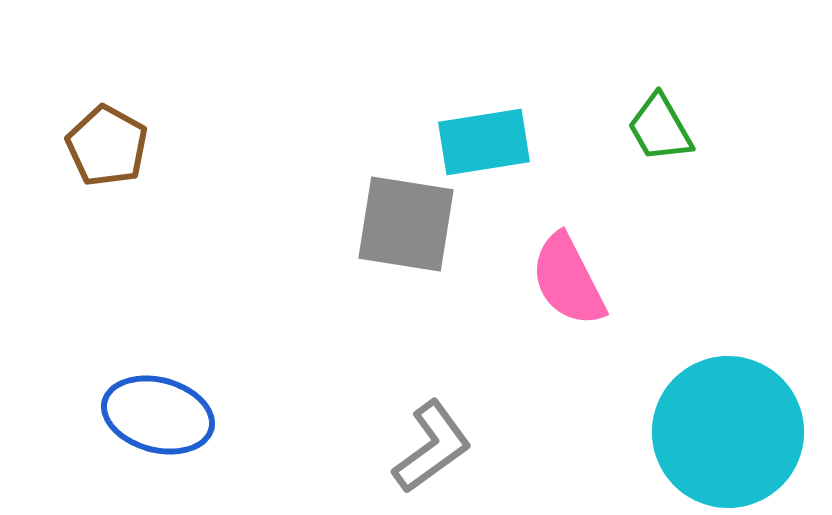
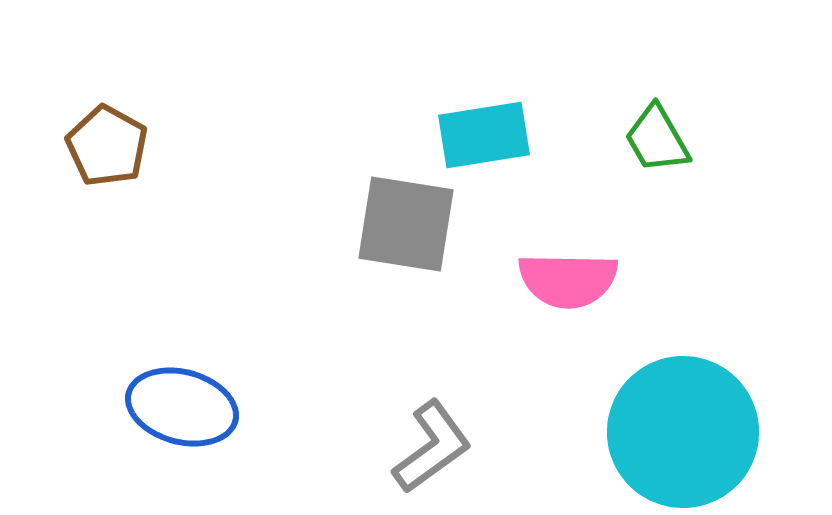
green trapezoid: moved 3 px left, 11 px down
cyan rectangle: moved 7 px up
pink semicircle: rotated 62 degrees counterclockwise
blue ellipse: moved 24 px right, 8 px up
cyan circle: moved 45 px left
